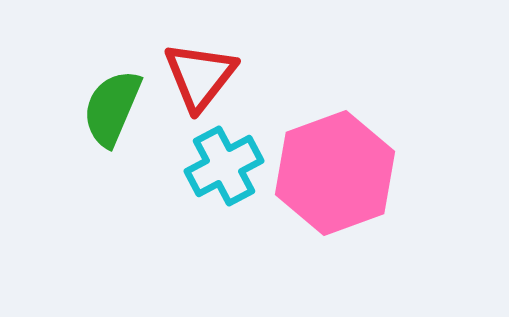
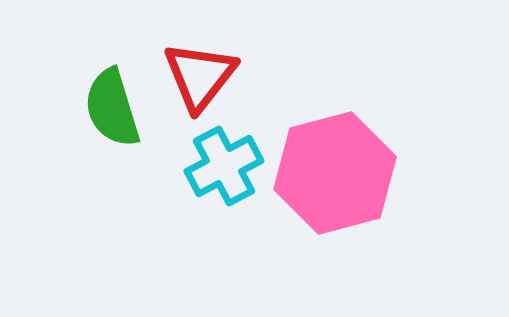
green semicircle: rotated 40 degrees counterclockwise
pink hexagon: rotated 5 degrees clockwise
